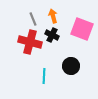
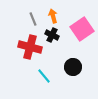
pink square: rotated 35 degrees clockwise
red cross: moved 5 px down
black circle: moved 2 px right, 1 px down
cyan line: rotated 42 degrees counterclockwise
